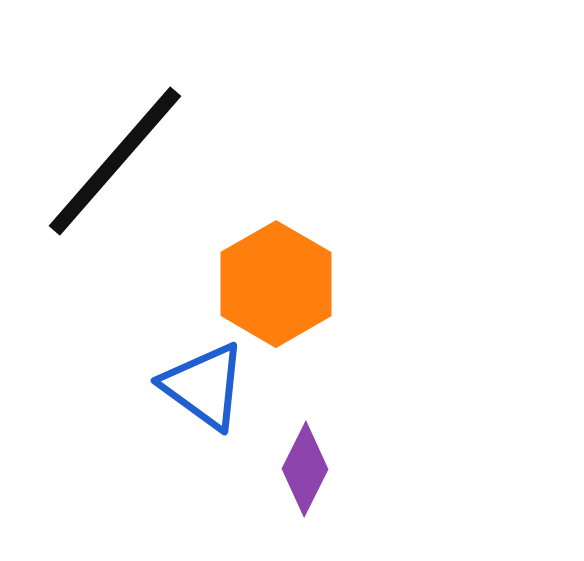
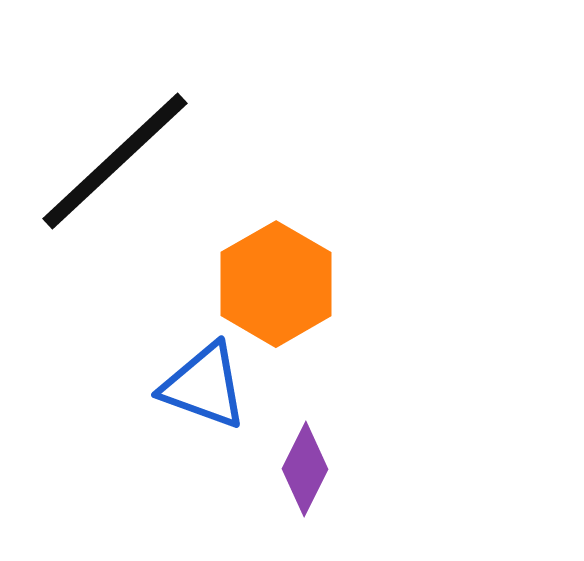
black line: rotated 6 degrees clockwise
blue triangle: rotated 16 degrees counterclockwise
